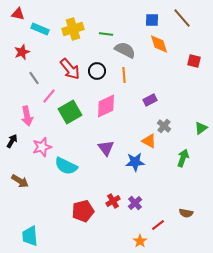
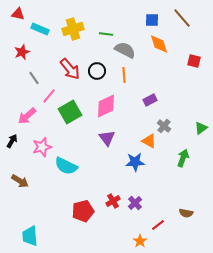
pink arrow: rotated 60 degrees clockwise
purple triangle: moved 1 px right, 10 px up
